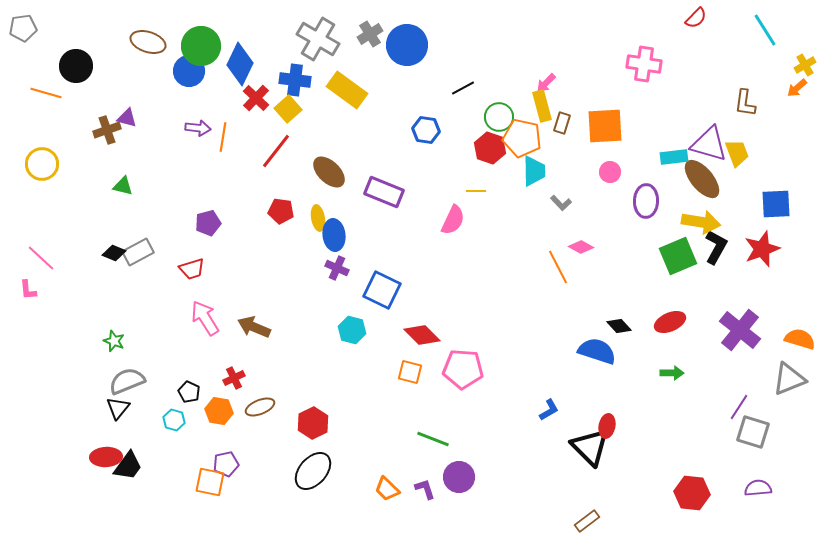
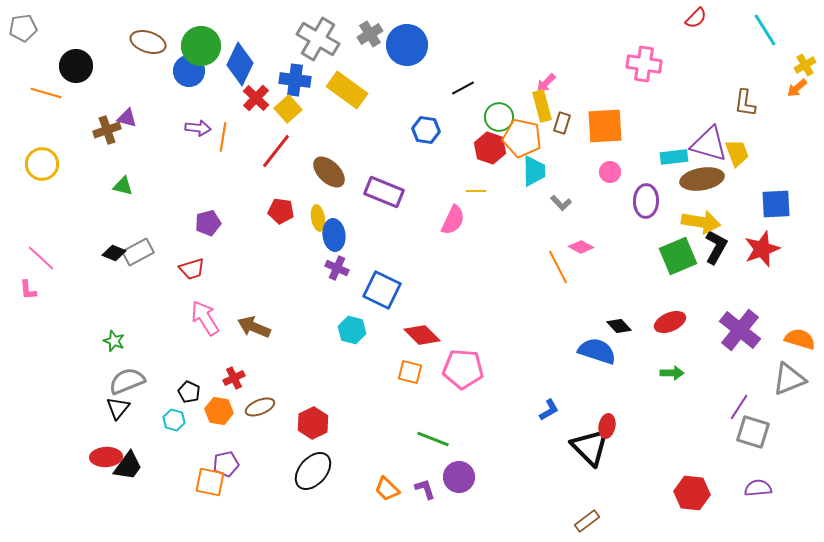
brown ellipse at (702, 179): rotated 60 degrees counterclockwise
